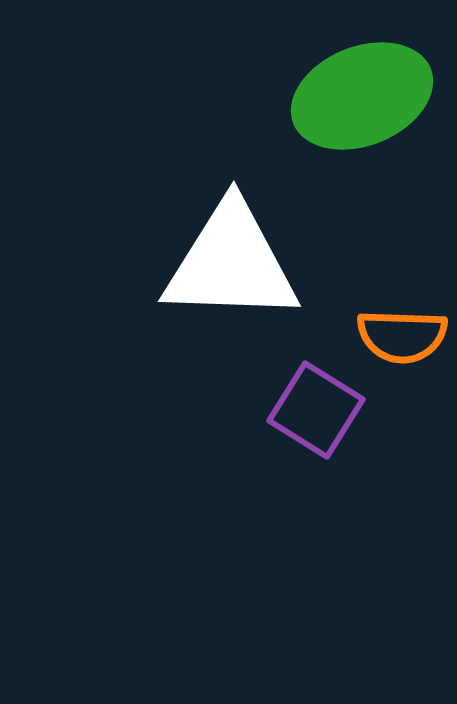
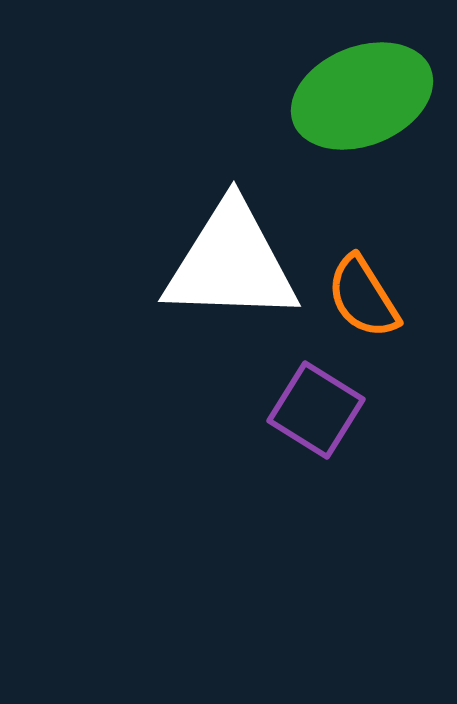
orange semicircle: moved 39 px left, 39 px up; rotated 56 degrees clockwise
